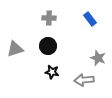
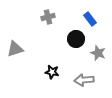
gray cross: moved 1 px left, 1 px up; rotated 16 degrees counterclockwise
black circle: moved 28 px right, 7 px up
gray star: moved 5 px up
